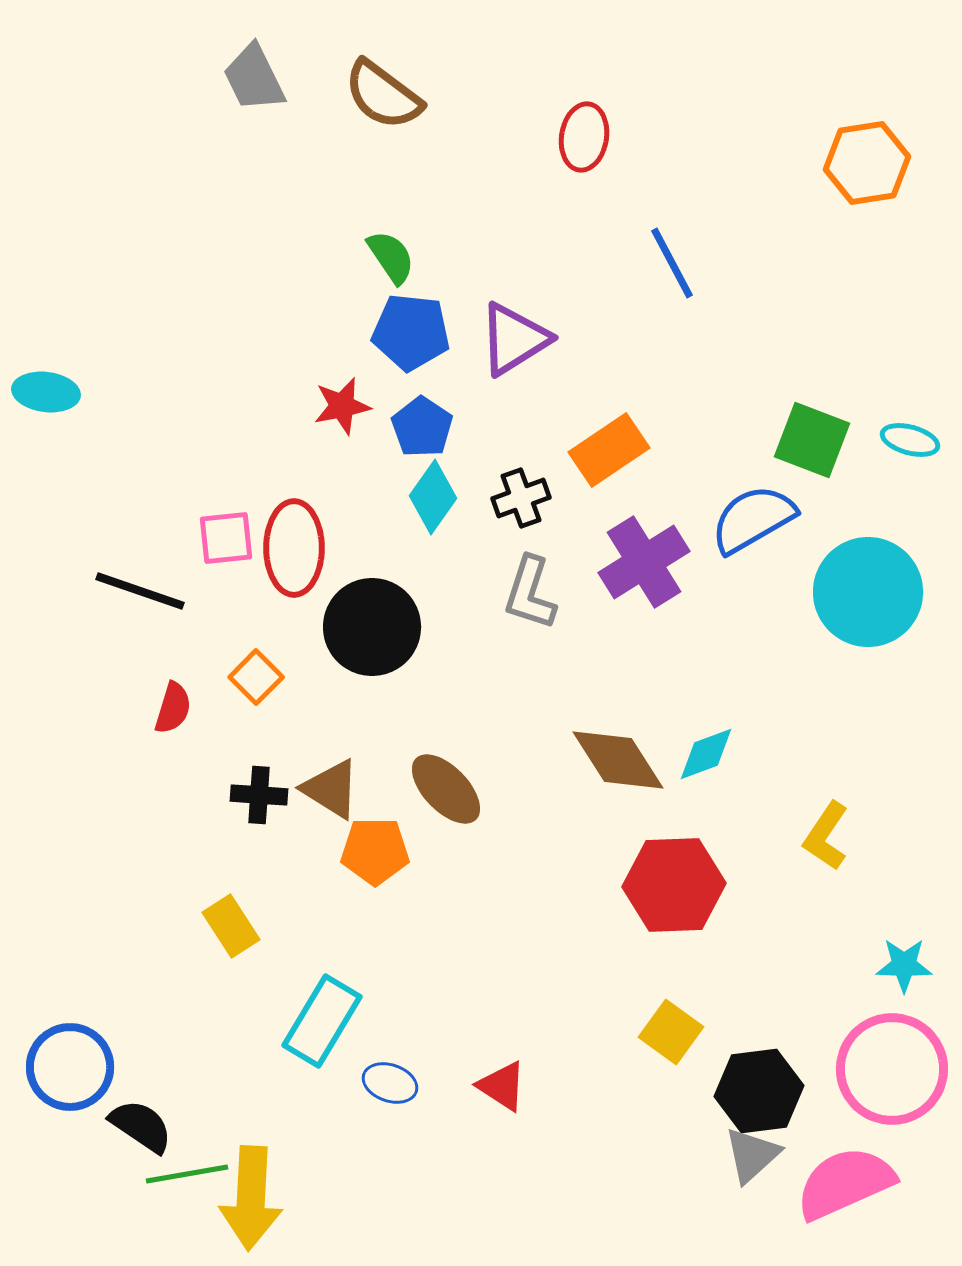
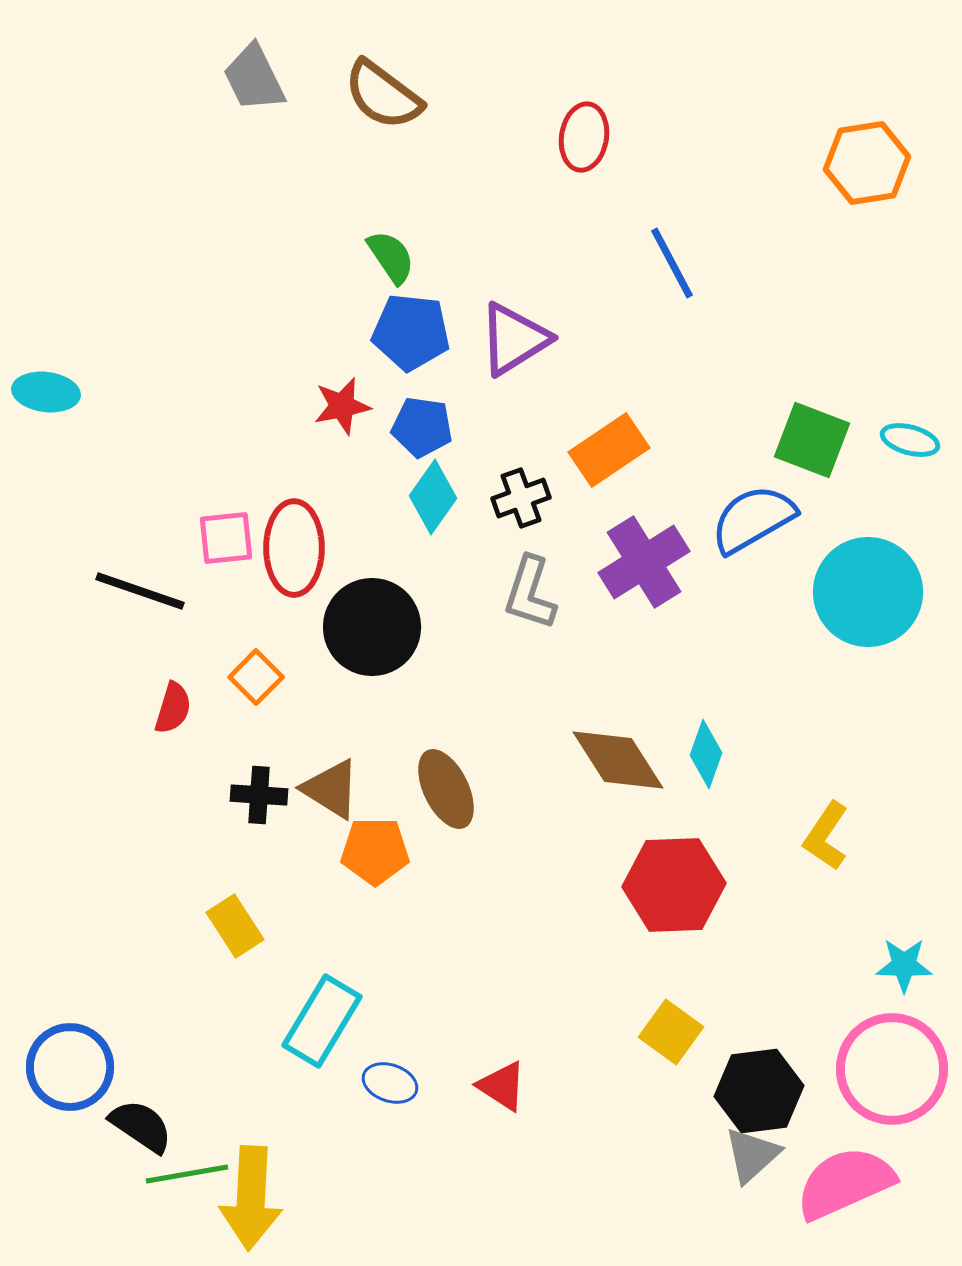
blue pentagon at (422, 427): rotated 26 degrees counterclockwise
cyan diamond at (706, 754): rotated 50 degrees counterclockwise
brown ellipse at (446, 789): rotated 18 degrees clockwise
yellow rectangle at (231, 926): moved 4 px right
